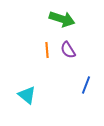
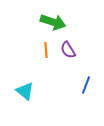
green arrow: moved 9 px left, 3 px down
orange line: moved 1 px left
cyan triangle: moved 2 px left, 4 px up
